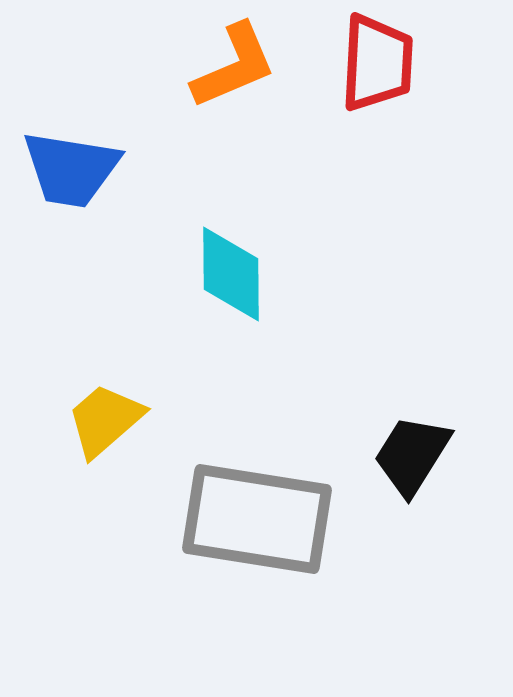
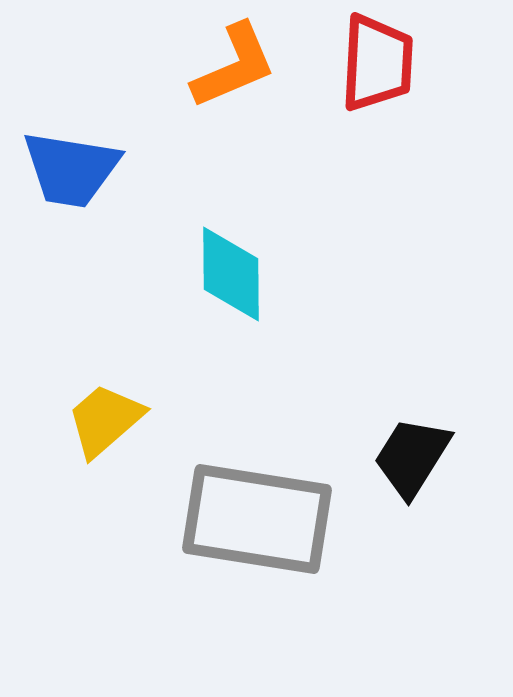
black trapezoid: moved 2 px down
